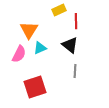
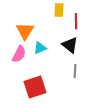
yellow rectangle: rotated 64 degrees counterclockwise
orange triangle: moved 4 px left, 1 px down
